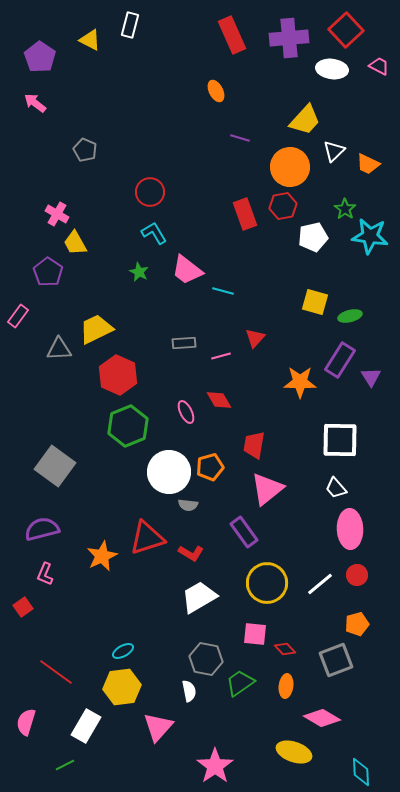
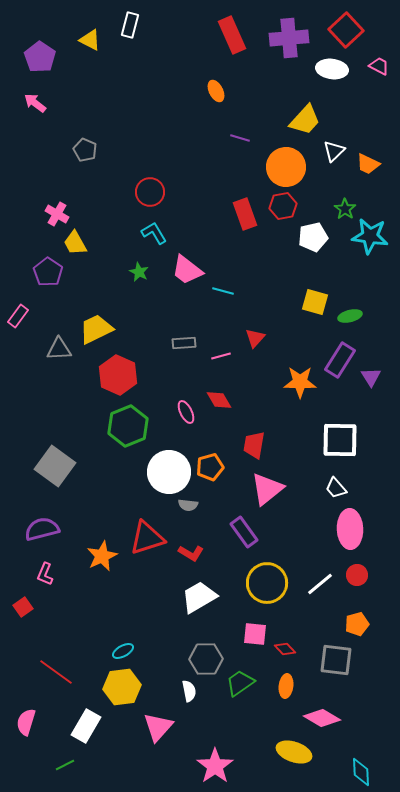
orange circle at (290, 167): moved 4 px left
gray hexagon at (206, 659): rotated 12 degrees counterclockwise
gray square at (336, 660): rotated 28 degrees clockwise
